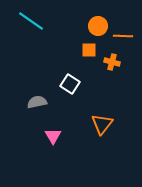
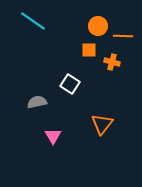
cyan line: moved 2 px right
